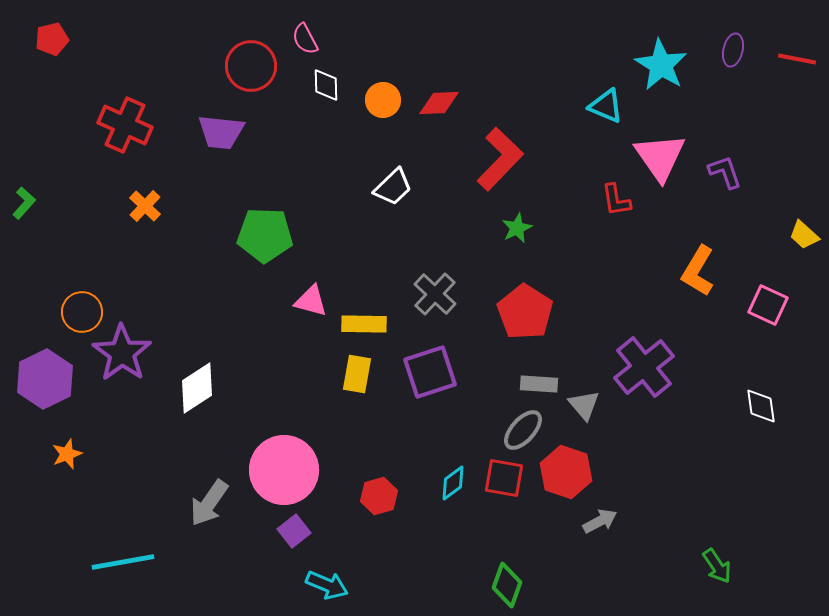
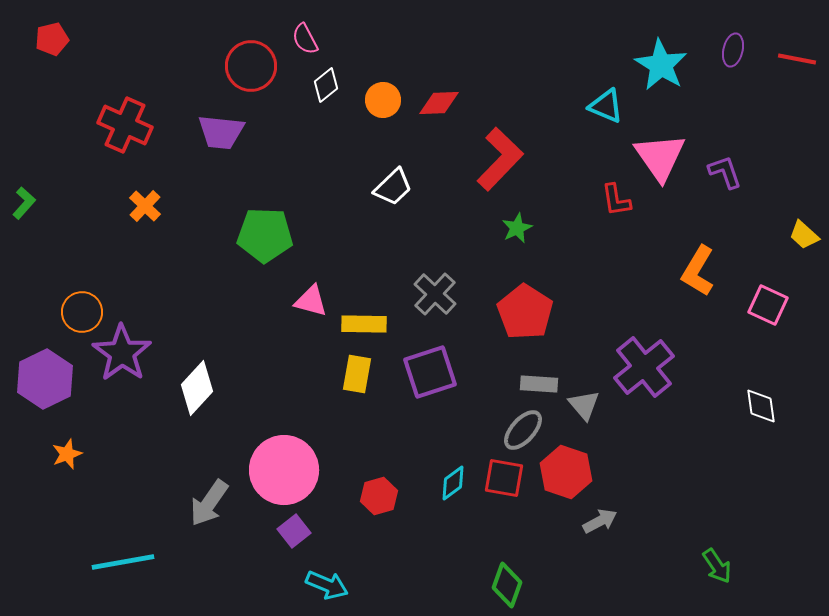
white diamond at (326, 85): rotated 52 degrees clockwise
white diamond at (197, 388): rotated 14 degrees counterclockwise
